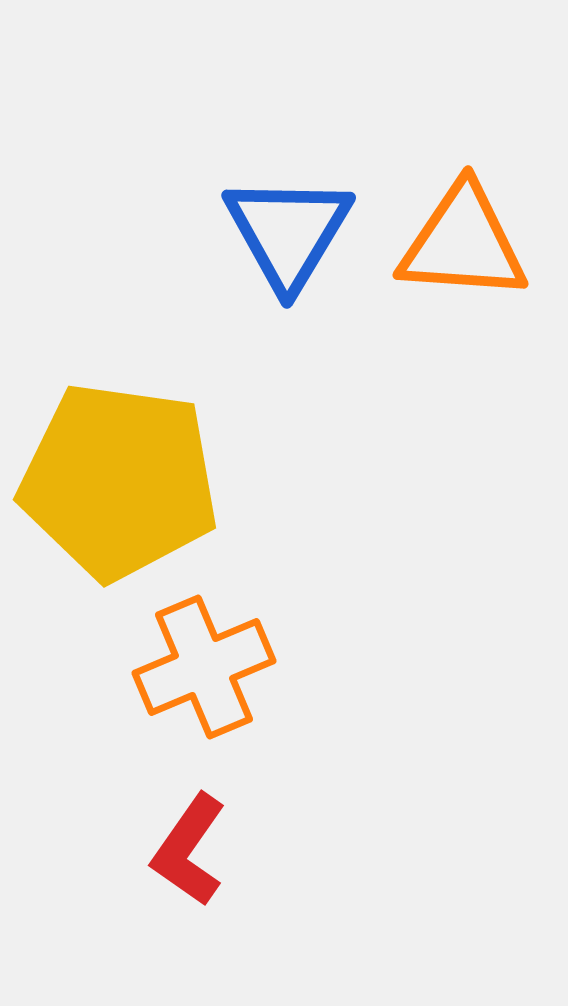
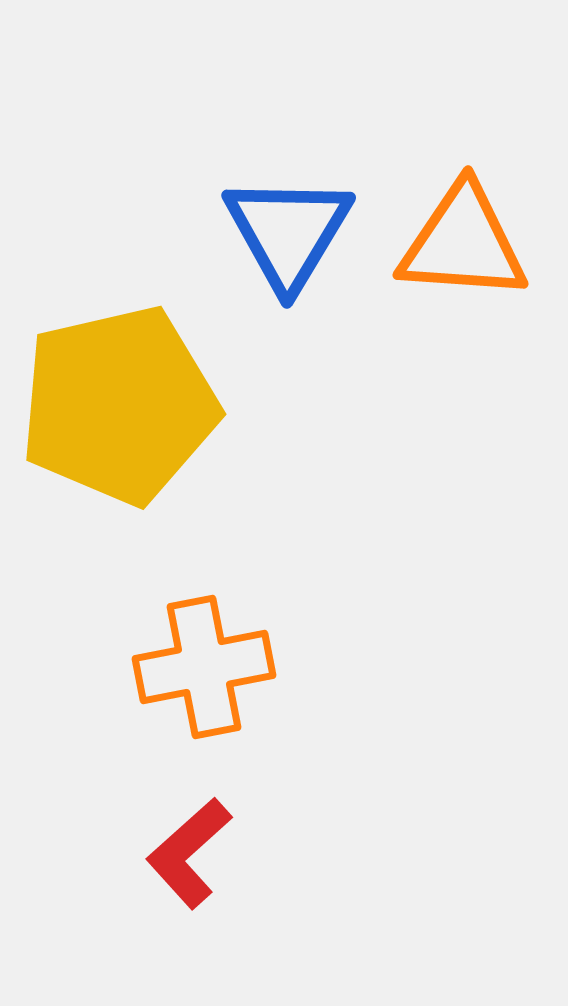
yellow pentagon: moved 76 px up; rotated 21 degrees counterclockwise
orange cross: rotated 12 degrees clockwise
red L-shape: moved 3 px down; rotated 13 degrees clockwise
